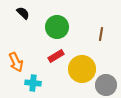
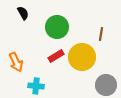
black semicircle: rotated 16 degrees clockwise
yellow circle: moved 12 px up
cyan cross: moved 3 px right, 3 px down
